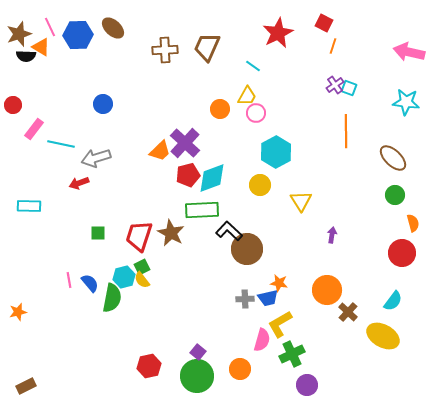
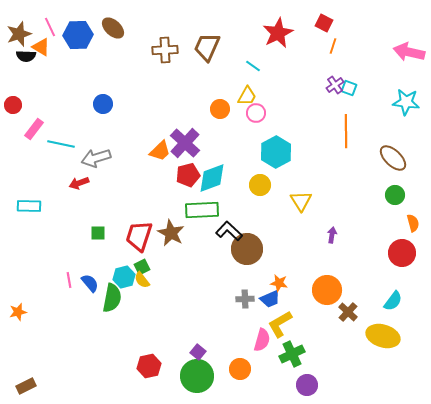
blue trapezoid at (268, 298): moved 2 px right, 1 px down; rotated 10 degrees counterclockwise
yellow ellipse at (383, 336): rotated 12 degrees counterclockwise
